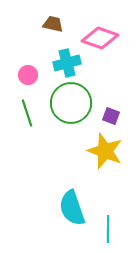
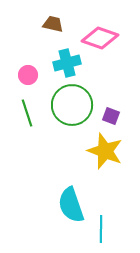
green circle: moved 1 px right, 2 px down
cyan semicircle: moved 1 px left, 3 px up
cyan line: moved 7 px left
